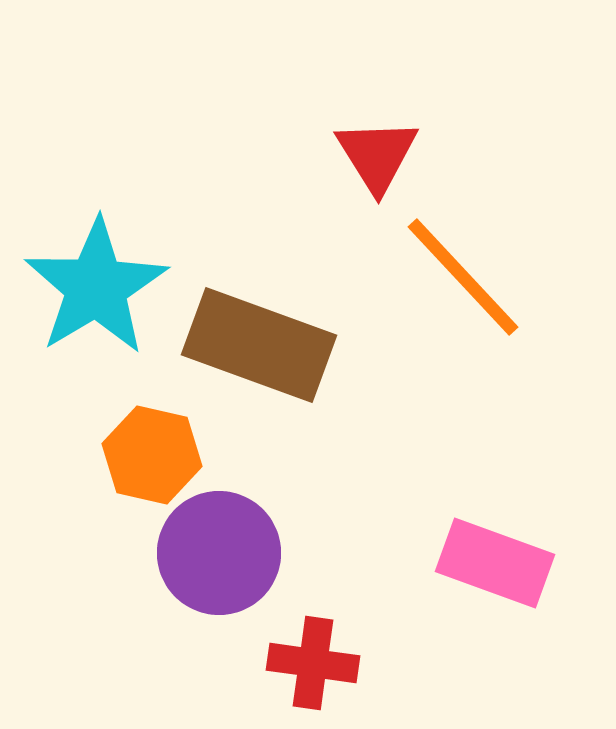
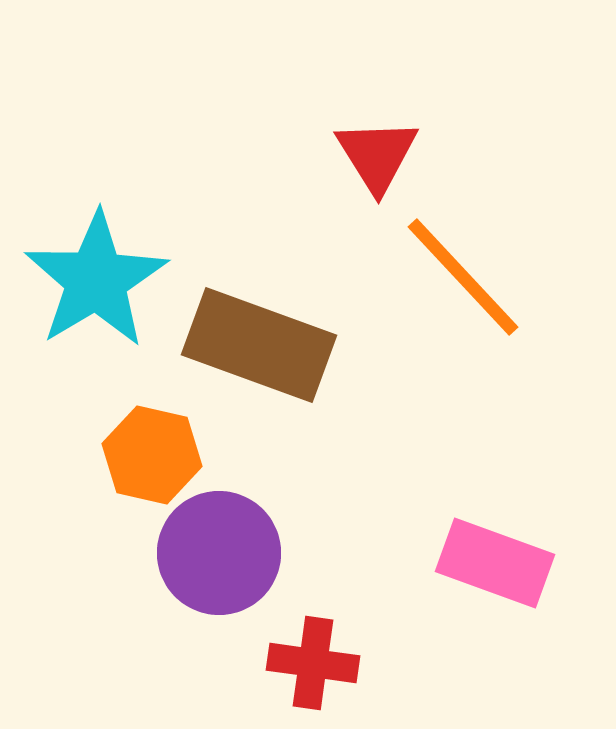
cyan star: moved 7 px up
